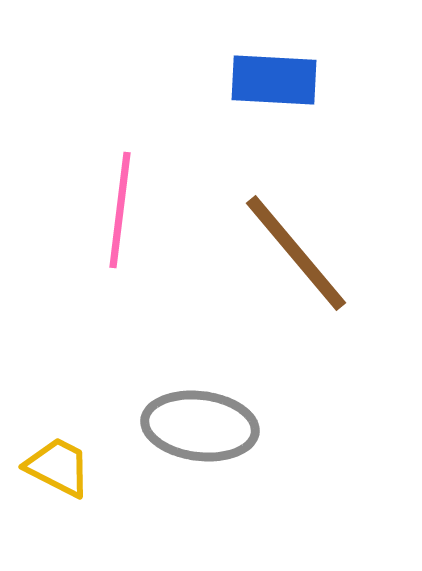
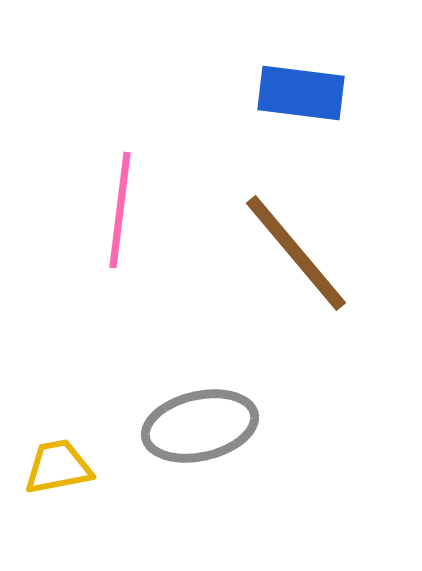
blue rectangle: moved 27 px right, 13 px down; rotated 4 degrees clockwise
gray ellipse: rotated 20 degrees counterclockwise
yellow trapezoid: rotated 38 degrees counterclockwise
